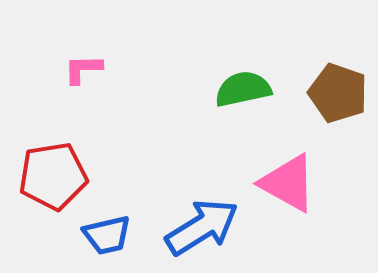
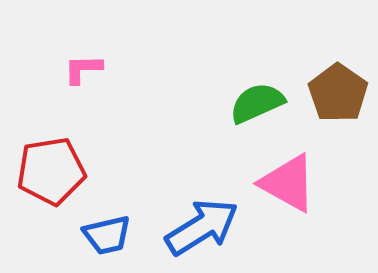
green semicircle: moved 14 px right, 14 px down; rotated 12 degrees counterclockwise
brown pentagon: rotated 16 degrees clockwise
red pentagon: moved 2 px left, 5 px up
